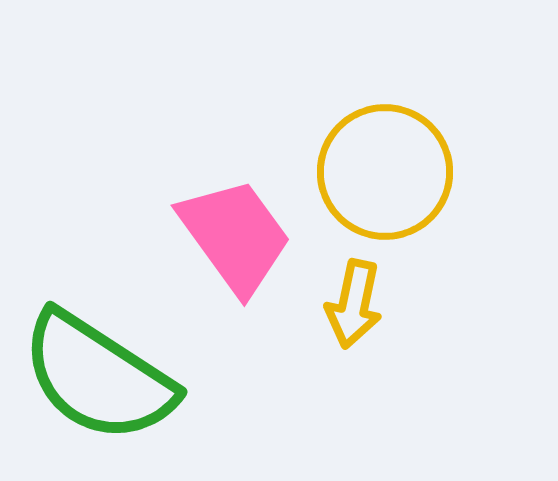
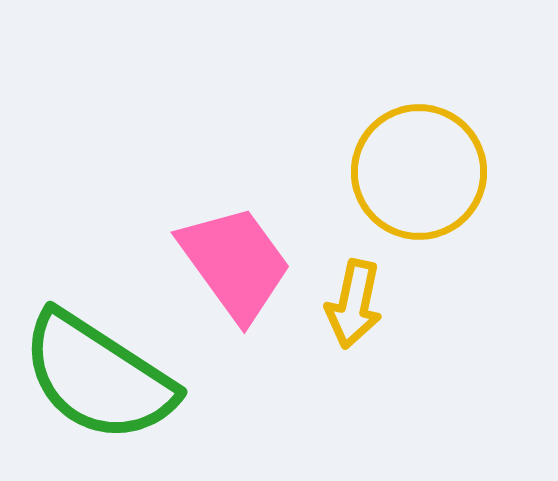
yellow circle: moved 34 px right
pink trapezoid: moved 27 px down
